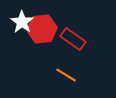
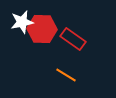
white star: rotated 25 degrees clockwise
red hexagon: rotated 8 degrees clockwise
